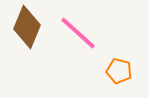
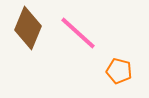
brown diamond: moved 1 px right, 1 px down
